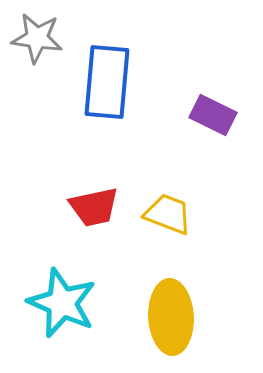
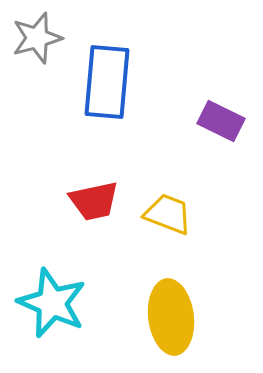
gray star: rotated 24 degrees counterclockwise
purple rectangle: moved 8 px right, 6 px down
red trapezoid: moved 6 px up
cyan star: moved 10 px left
yellow ellipse: rotated 4 degrees counterclockwise
